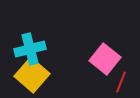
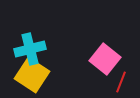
yellow square: rotated 8 degrees counterclockwise
